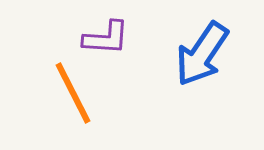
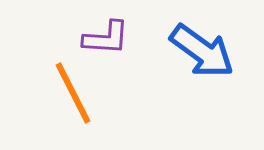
blue arrow: moved 3 px up; rotated 88 degrees counterclockwise
